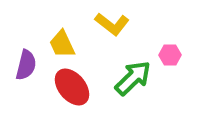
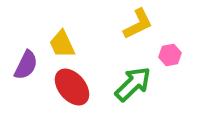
yellow L-shape: moved 26 px right; rotated 64 degrees counterclockwise
pink hexagon: rotated 10 degrees counterclockwise
purple semicircle: rotated 12 degrees clockwise
green arrow: moved 6 px down
